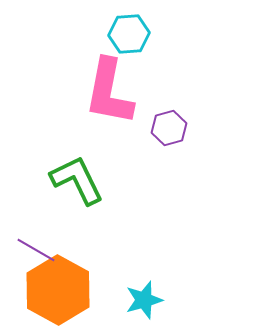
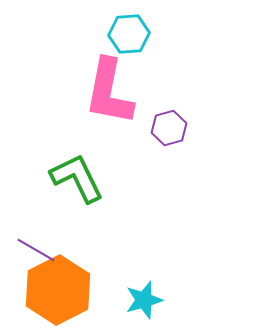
green L-shape: moved 2 px up
orange hexagon: rotated 4 degrees clockwise
